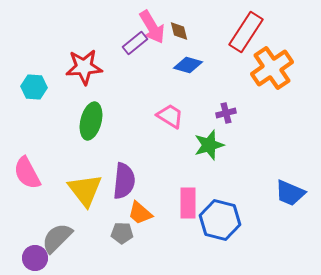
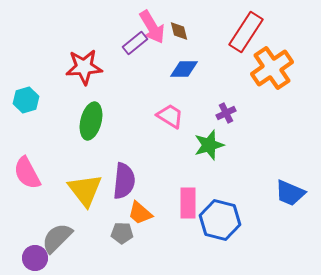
blue diamond: moved 4 px left, 4 px down; rotated 16 degrees counterclockwise
cyan hexagon: moved 8 px left, 13 px down; rotated 20 degrees counterclockwise
purple cross: rotated 12 degrees counterclockwise
